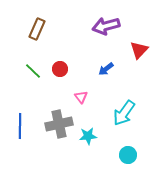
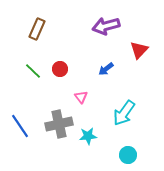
blue line: rotated 35 degrees counterclockwise
